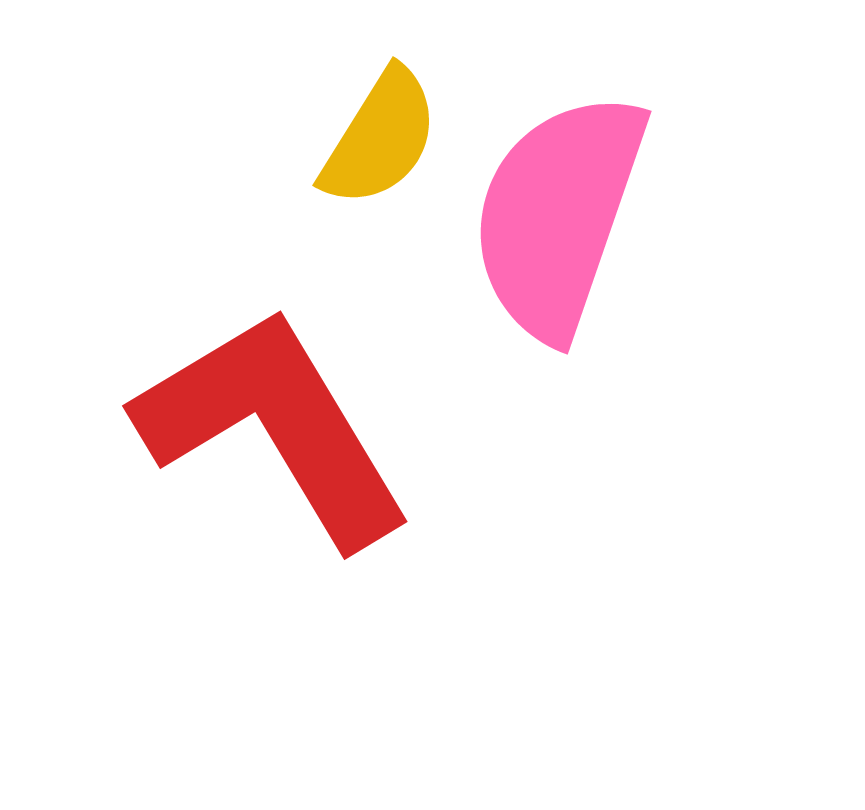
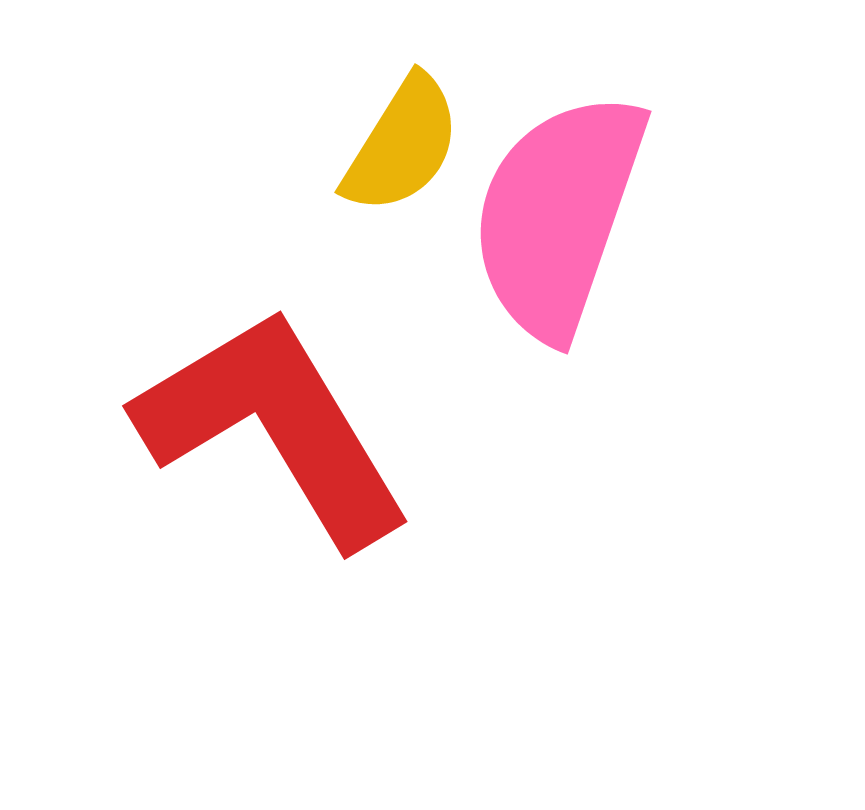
yellow semicircle: moved 22 px right, 7 px down
